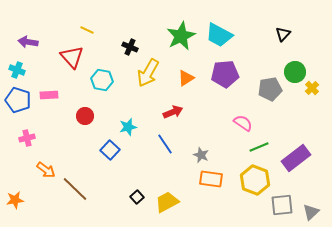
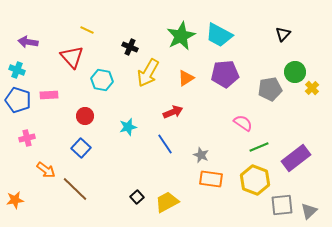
blue square: moved 29 px left, 2 px up
gray triangle: moved 2 px left, 1 px up
